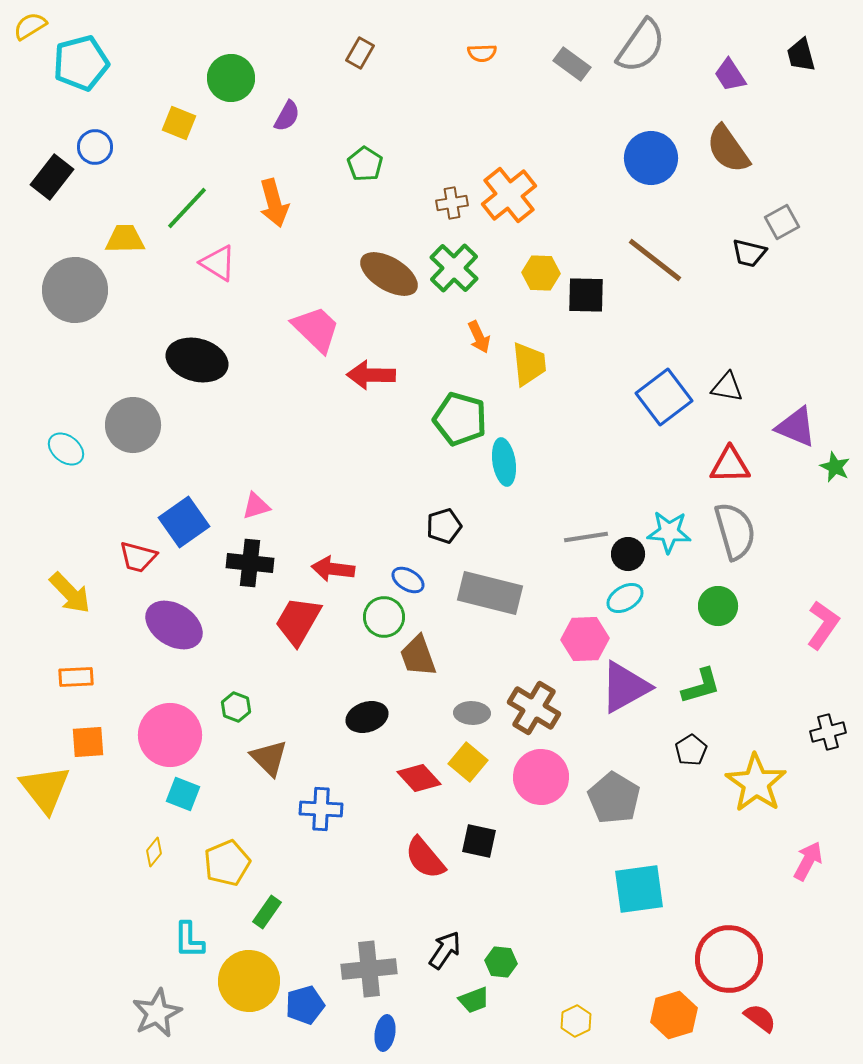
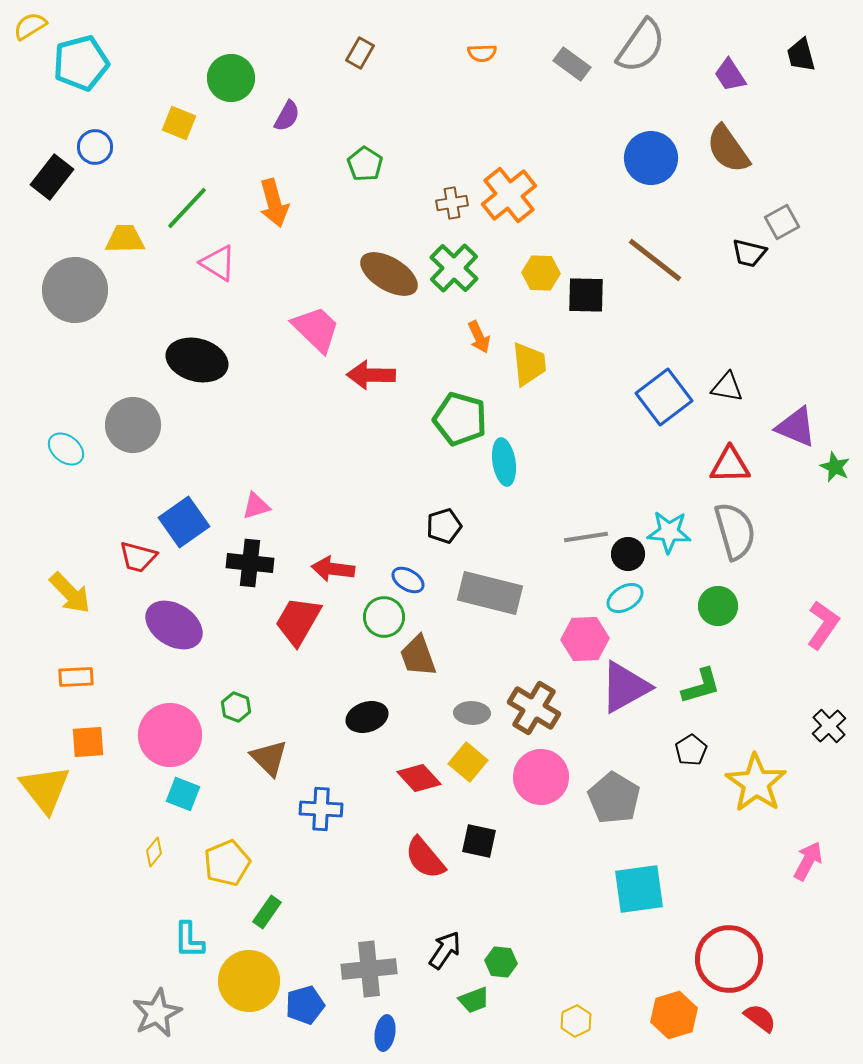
black cross at (828, 732): moved 1 px right, 6 px up; rotated 28 degrees counterclockwise
